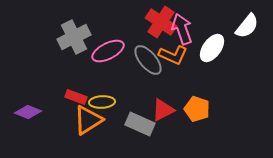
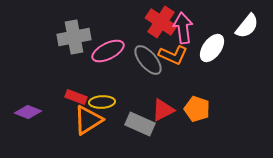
pink arrow: moved 1 px right, 1 px up; rotated 12 degrees clockwise
gray cross: rotated 16 degrees clockwise
